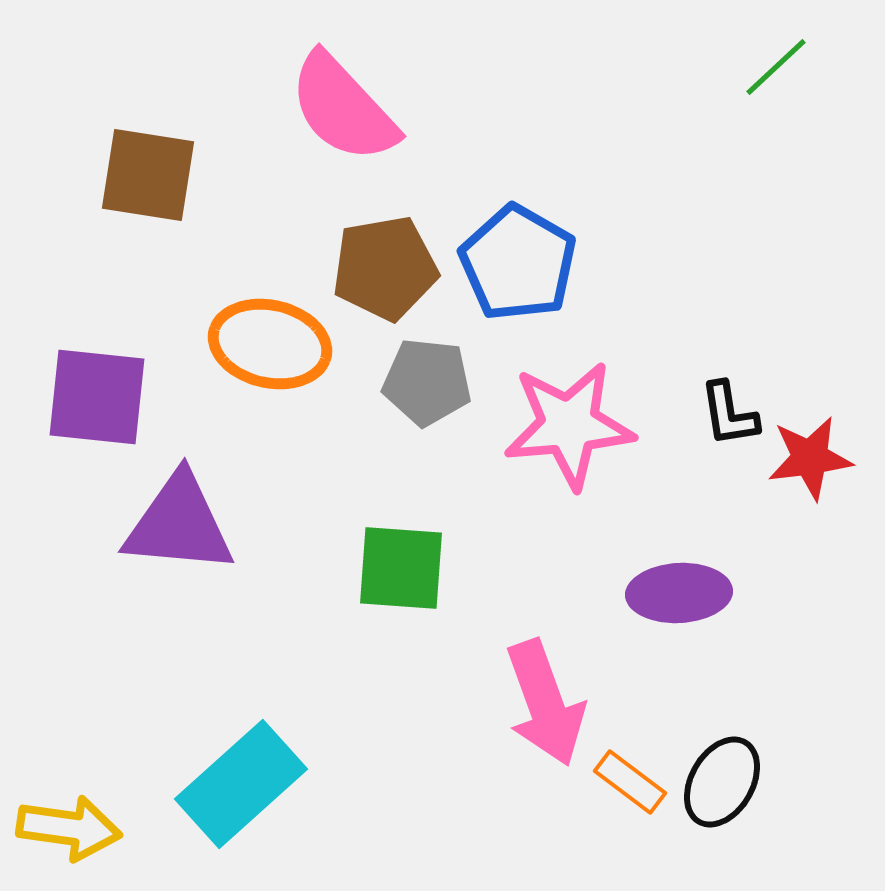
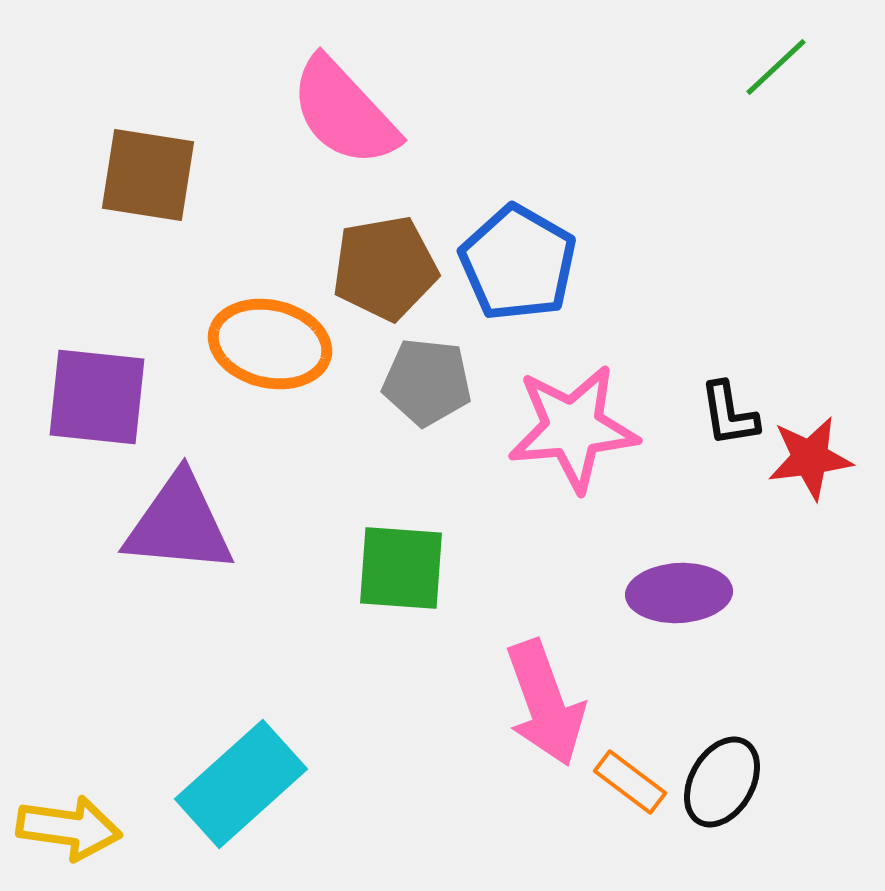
pink semicircle: moved 1 px right, 4 px down
pink star: moved 4 px right, 3 px down
